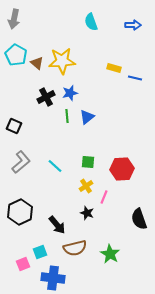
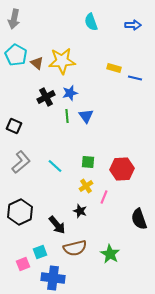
blue triangle: moved 1 px left, 1 px up; rotated 28 degrees counterclockwise
black star: moved 7 px left, 2 px up
